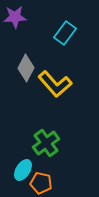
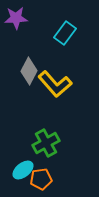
purple star: moved 1 px right, 1 px down
gray diamond: moved 3 px right, 3 px down
green cross: rotated 8 degrees clockwise
cyan ellipse: rotated 20 degrees clockwise
orange pentagon: moved 4 px up; rotated 20 degrees counterclockwise
